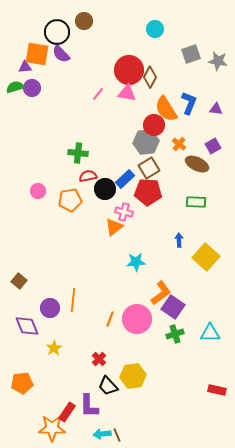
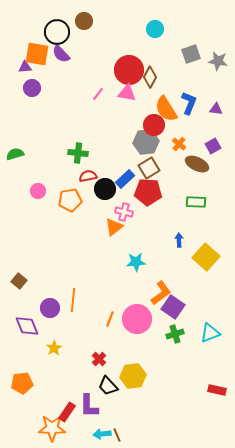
green semicircle at (15, 87): moved 67 px down
cyan triangle at (210, 333): rotated 20 degrees counterclockwise
